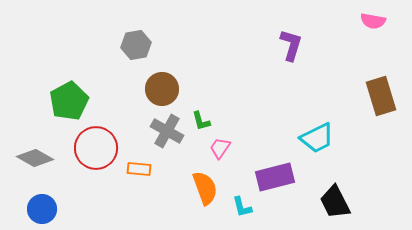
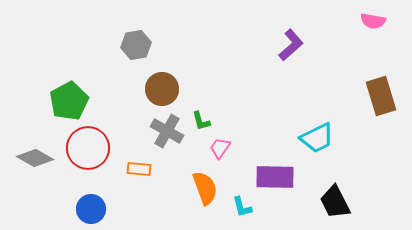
purple L-shape: rotated 32 degrees clockwise
red circle: moved 8 px left
purple rectangle: rotated 15 degrees clockwise
blue circle: moved 49 px right
